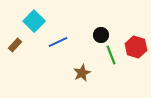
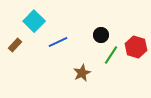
green line: rotated 54 degrees clockwise
